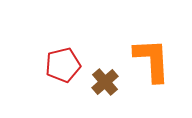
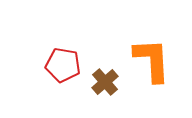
red pentagon: rotated 24 degrees clockwise
